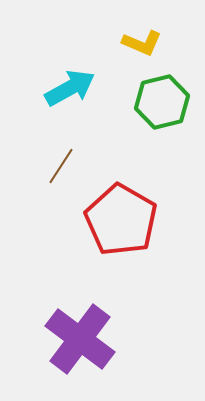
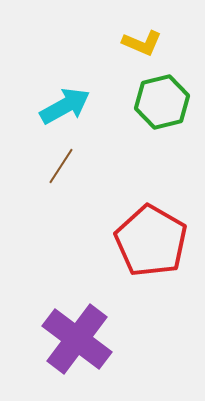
cyan arrow: moved 5 px left, 18 px down
red pentagon: moved 30 px right, 21 px down
purple cross: moved 3 px left
